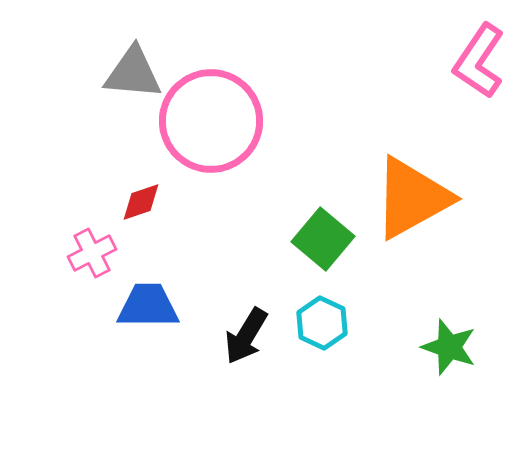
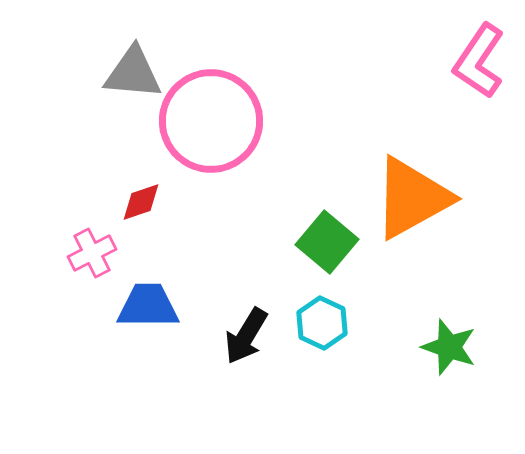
green square: moved 4 px right, 3 px down
